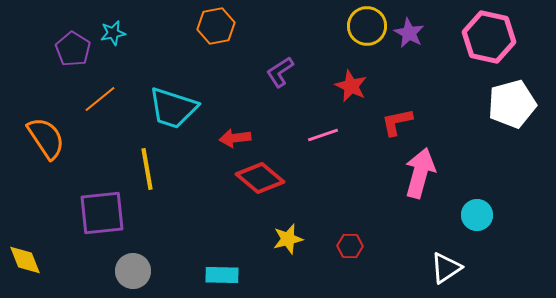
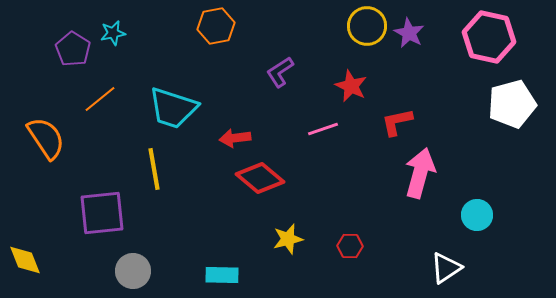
pink line: moved 6 px up
yellow line: moved 7 px right
